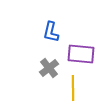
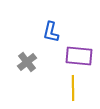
purple rectangle: moved 2 px left, 2 px down
gray cross: moved 22 px left, 6 px up
